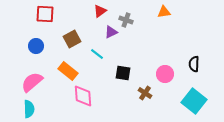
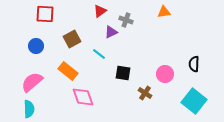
cyan line: moved 2 px right
pink diamond: moved 1 px down; rotated 15 degrees counterclockwise
